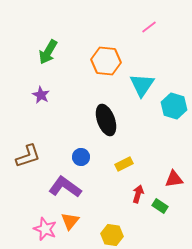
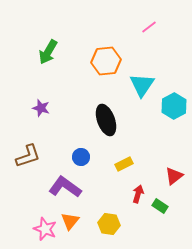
orange hexagon: rotated 12 degrees counterclockwise
purple star: moved 13 px down; rotated 12 degrees counterclockwise
cyan hexagon: rotated 15 degrees clockwise
red triangle: moved 3 px up; rotated 30 degrees counterclockwise
yellow hexagon: moved 3 px left, 11 px up
